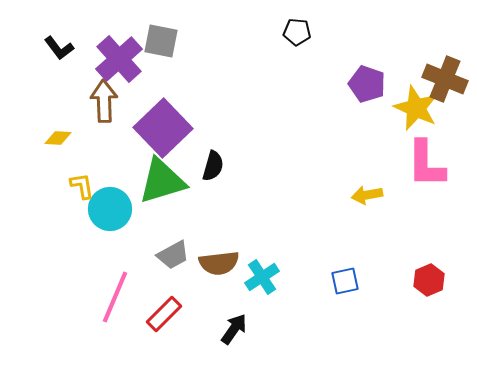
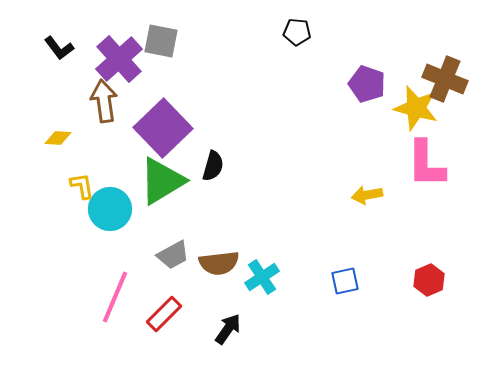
brown arrow: rotated 6 degrees counterclockwise
yellow star: rotated 9 degrees counterclockwise
green triangle: rotated 14 degrees counterclockwise
black arrow: moved 6 px left
